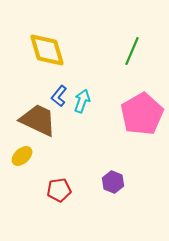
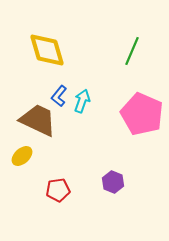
pink pentagon: rotated 18 degrees counterclockwise
red pentagon: moved 1 px left
